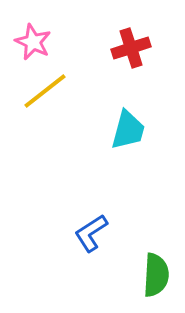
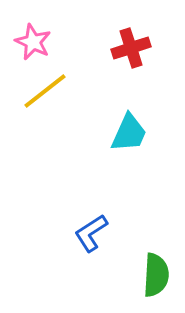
cyan trapezoid: moved 1 px right, 3 px down; rotated 9 degrees clockwise
